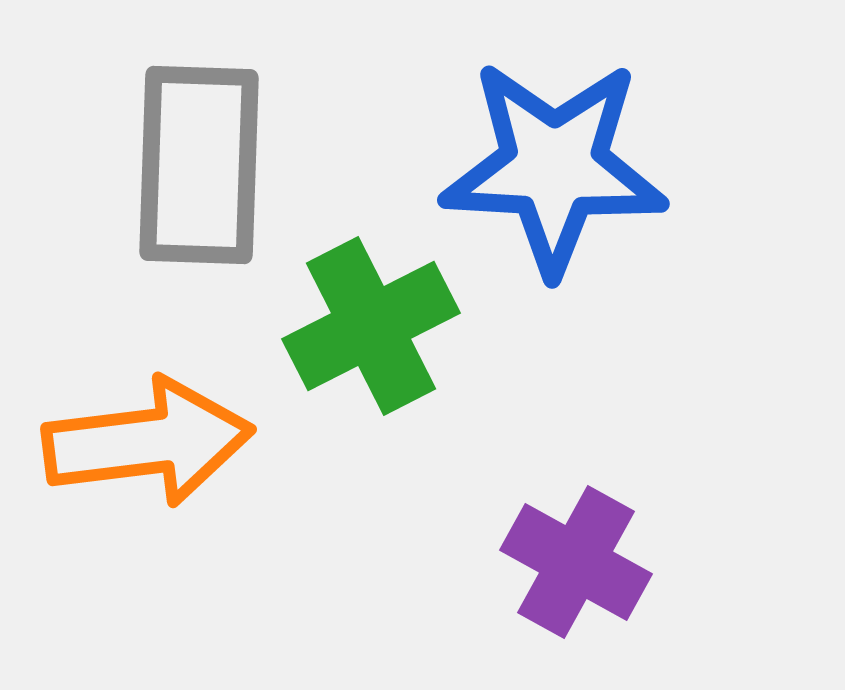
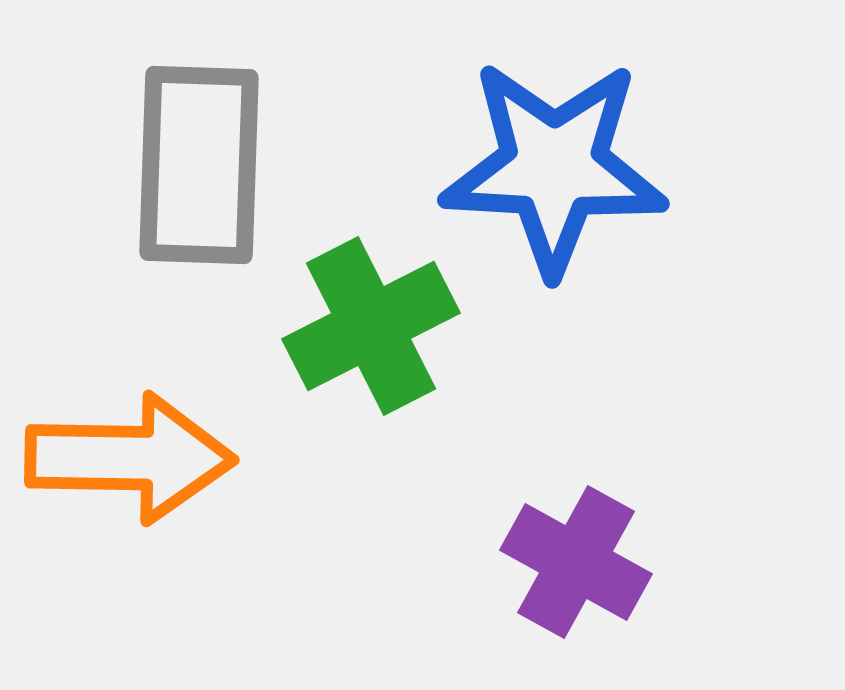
orange arrow: moved 18 px left, 16 px down; rotated 8 degrees clockwise
